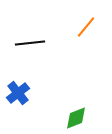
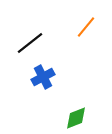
black line: rotated 32 degrees counterclockwise
blue cross: moved 25 px right, 16 px up; rotated 10 degrees clockwise
